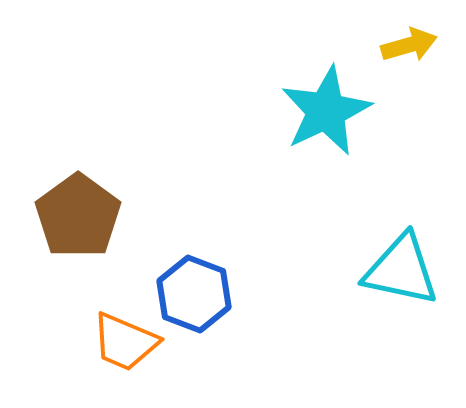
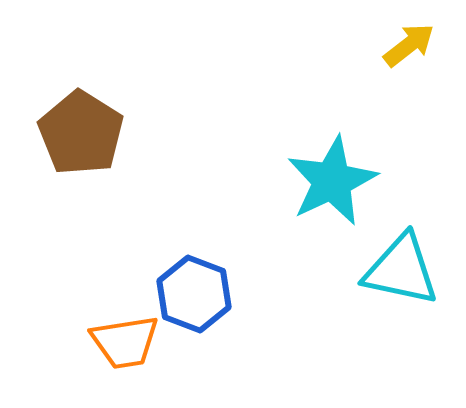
yellow arrow: rotated 22 degrees counterclockwise
cyan star: moved 6 px right, 70 px down
brown pentagon: moved 3 px right, 83 px up; rotated 4 degrees counterclockwise
orange trapezoid: rotated 32 degrees counterclockwise
